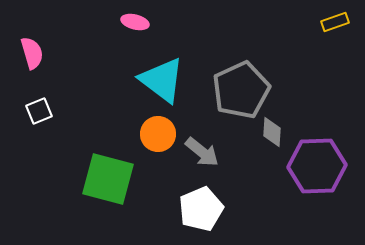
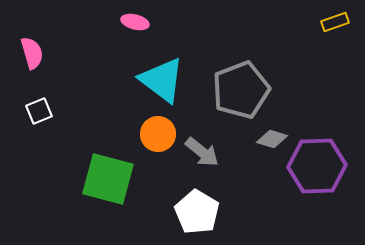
gray pentagon: rotated 4 degrees clockwise
gray diamond: moved 7 px down; rotated 76 degrees counterclockwise
white pentagon: moved 4 px left, 3 px down; rotated 18 degrees counterclockwise
